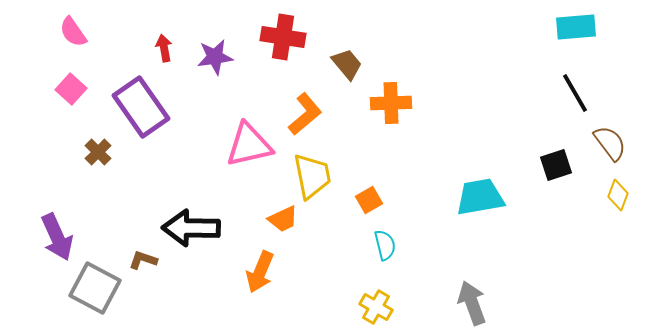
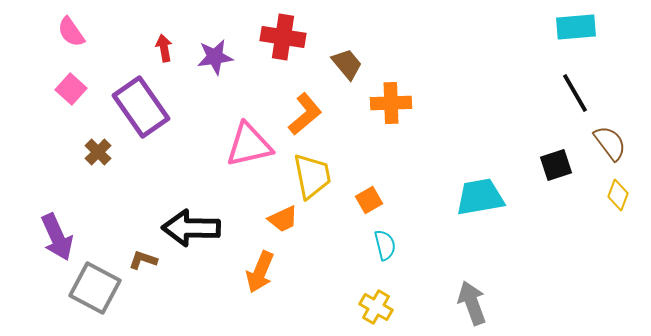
pink semicircle: moved 2 px left
